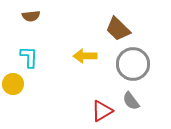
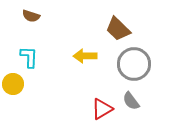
brown semicircle: rotated 24 degrees clockwise
gray circle: moved 1 px right
red triangle: moved 2 px up
